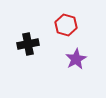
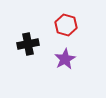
purple star: moved 11 px left
